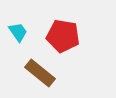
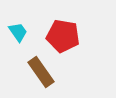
brown rectangle: moved 1 px right, 1 px up; rotated 16 degrees clockwise
